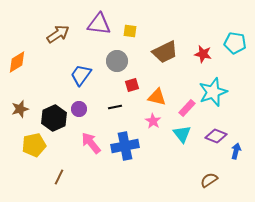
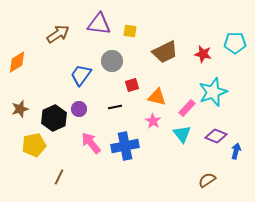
cyan pentagon: rotated 10 degrees counterclockwise
gray circle: moved 5 px left
brown semicircle: moved 2 px left
